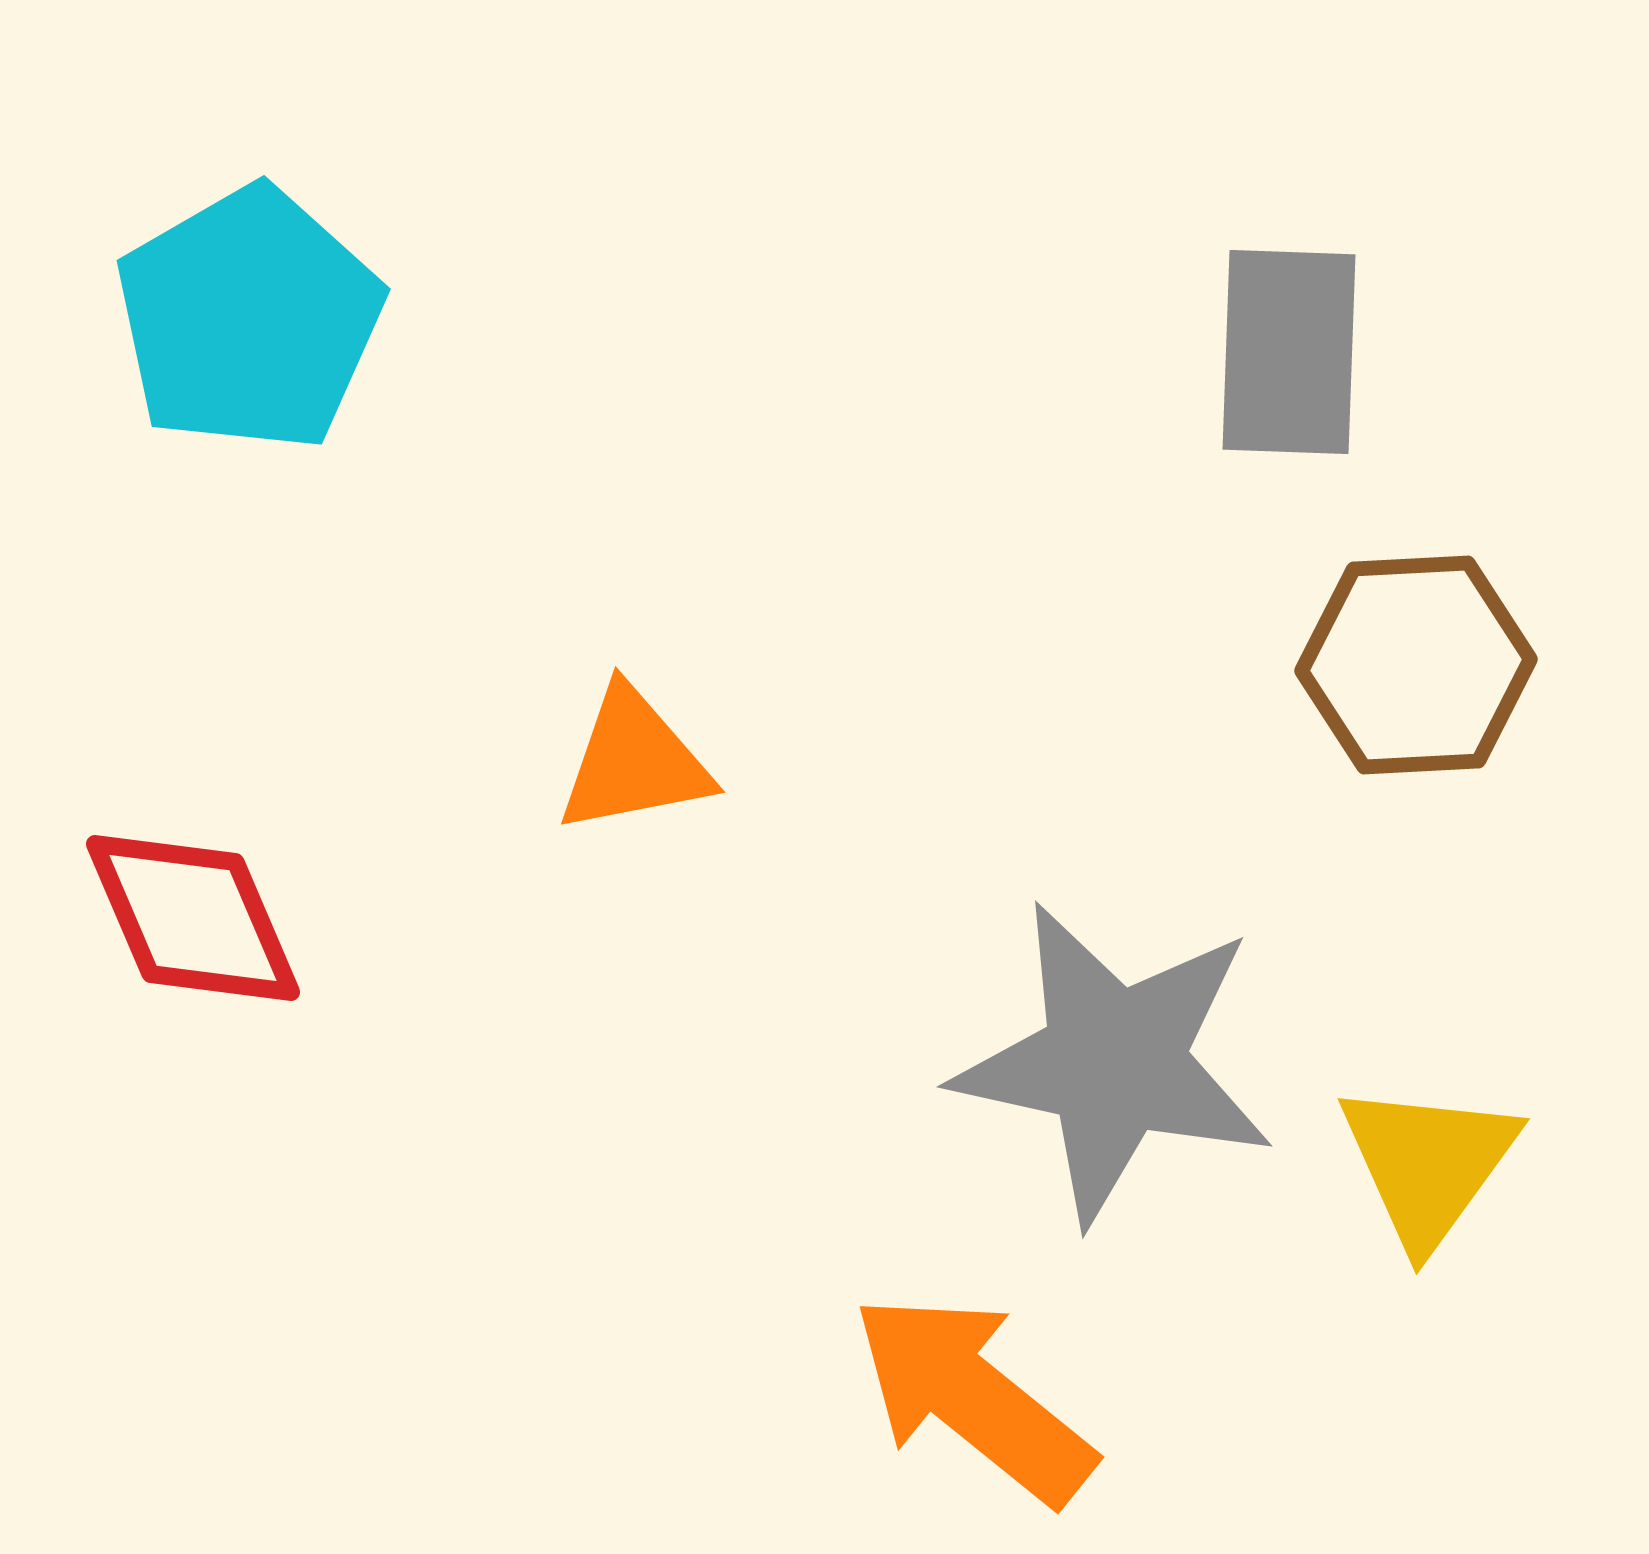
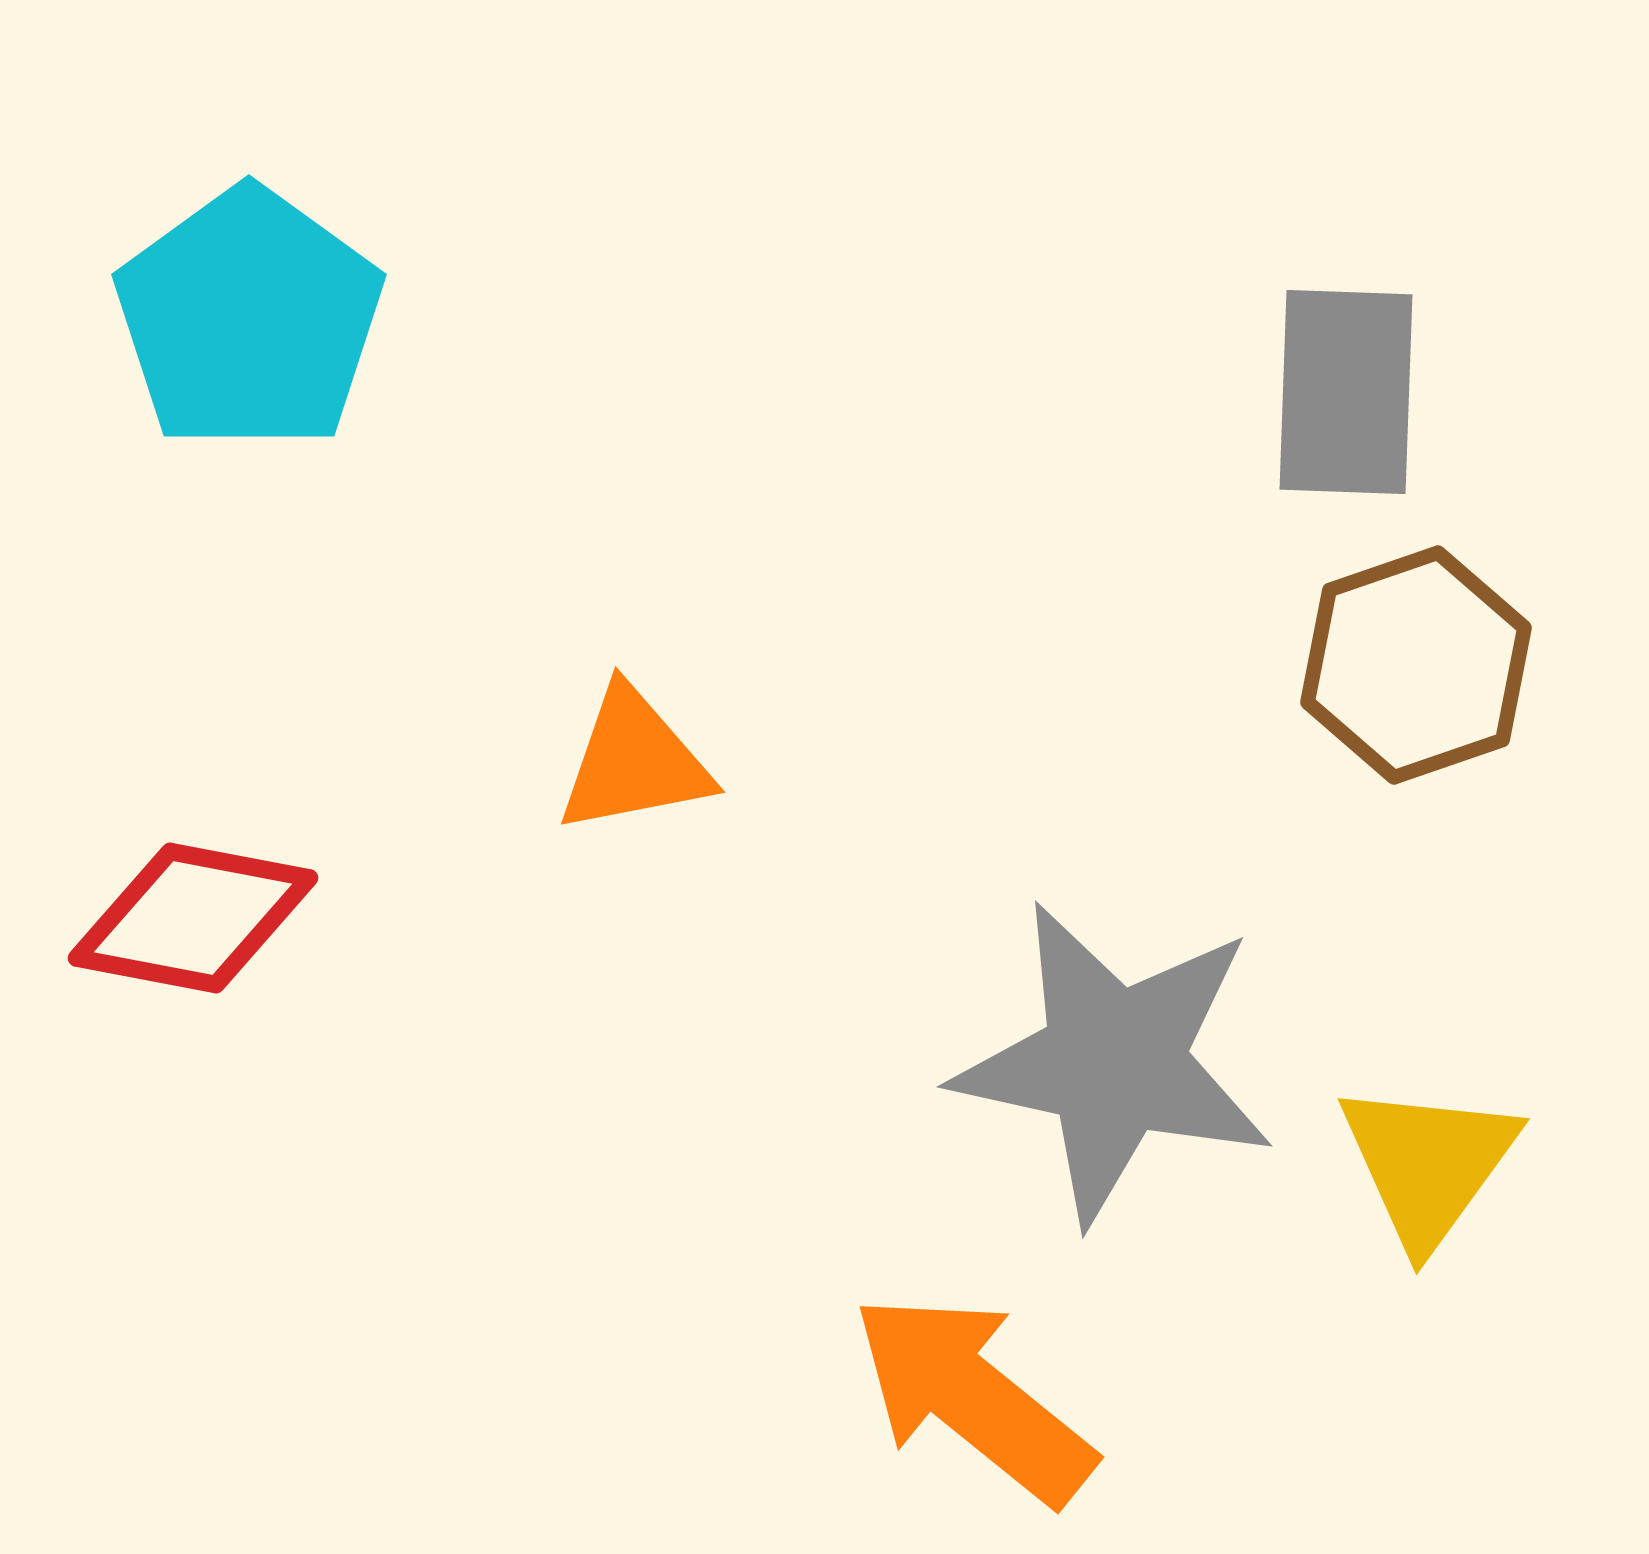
cyan pentagon: rotated 6 degrees counterclockwise
gray rectangle: moved 57 px right, 40 px down
brown hexagon: rotated 16 degrees counterclockwise
red diamond: rotated 56 degrees counterclockwise
